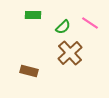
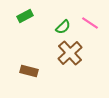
green rectangle: moved 8 px left, 1 px down; rotated 28 degrees counterclockwise
